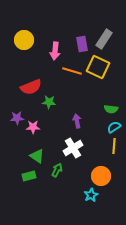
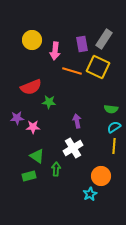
yellow circle: moved 8 px right
green arrow: moved 1 px left, 1 px up; rotated 24 degrees counterclockwise
cyan star: moved 1 px left, 1 px up
